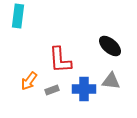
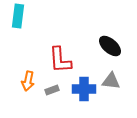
orange arrow: moved 1 px left; rotated 24 degrees counterclockwise
